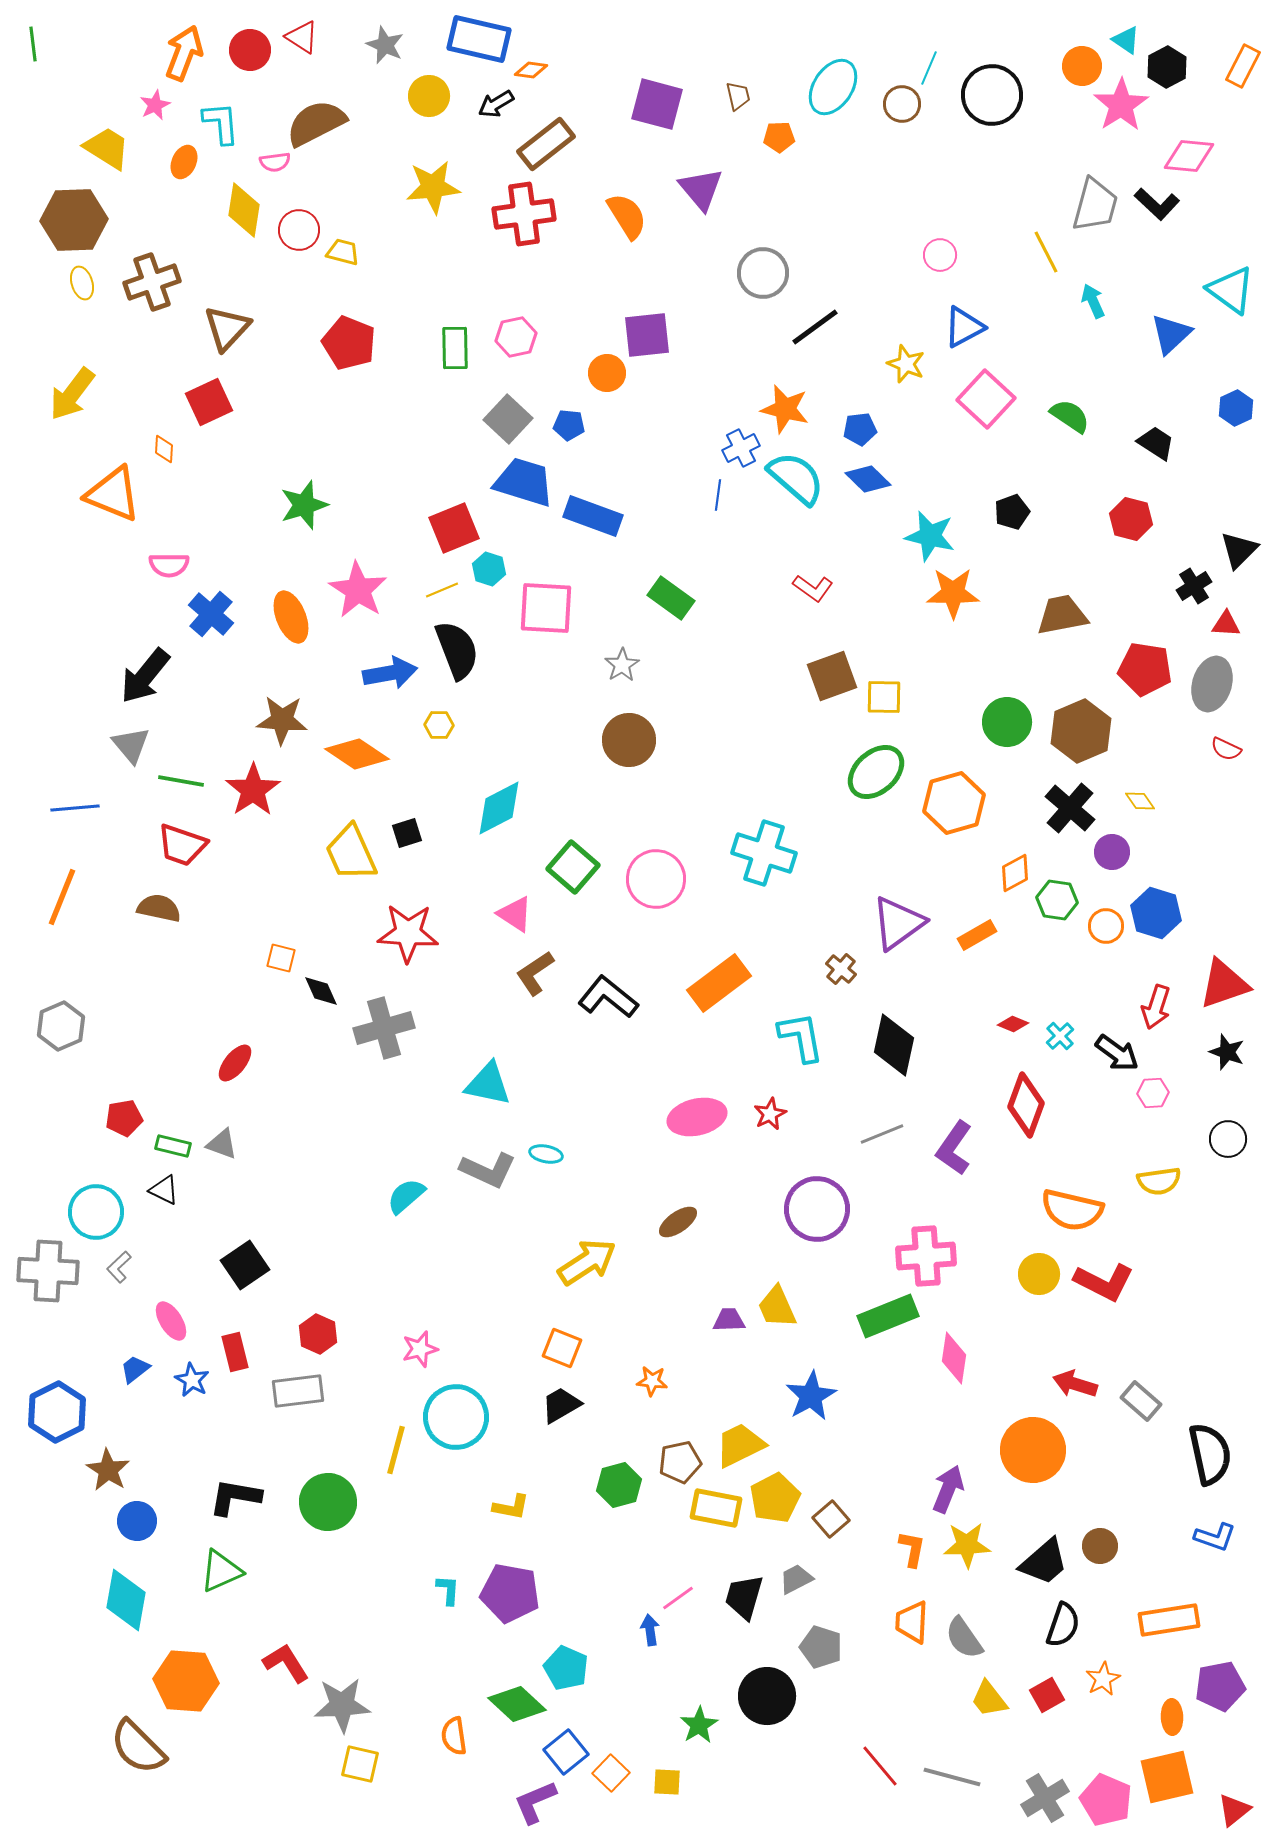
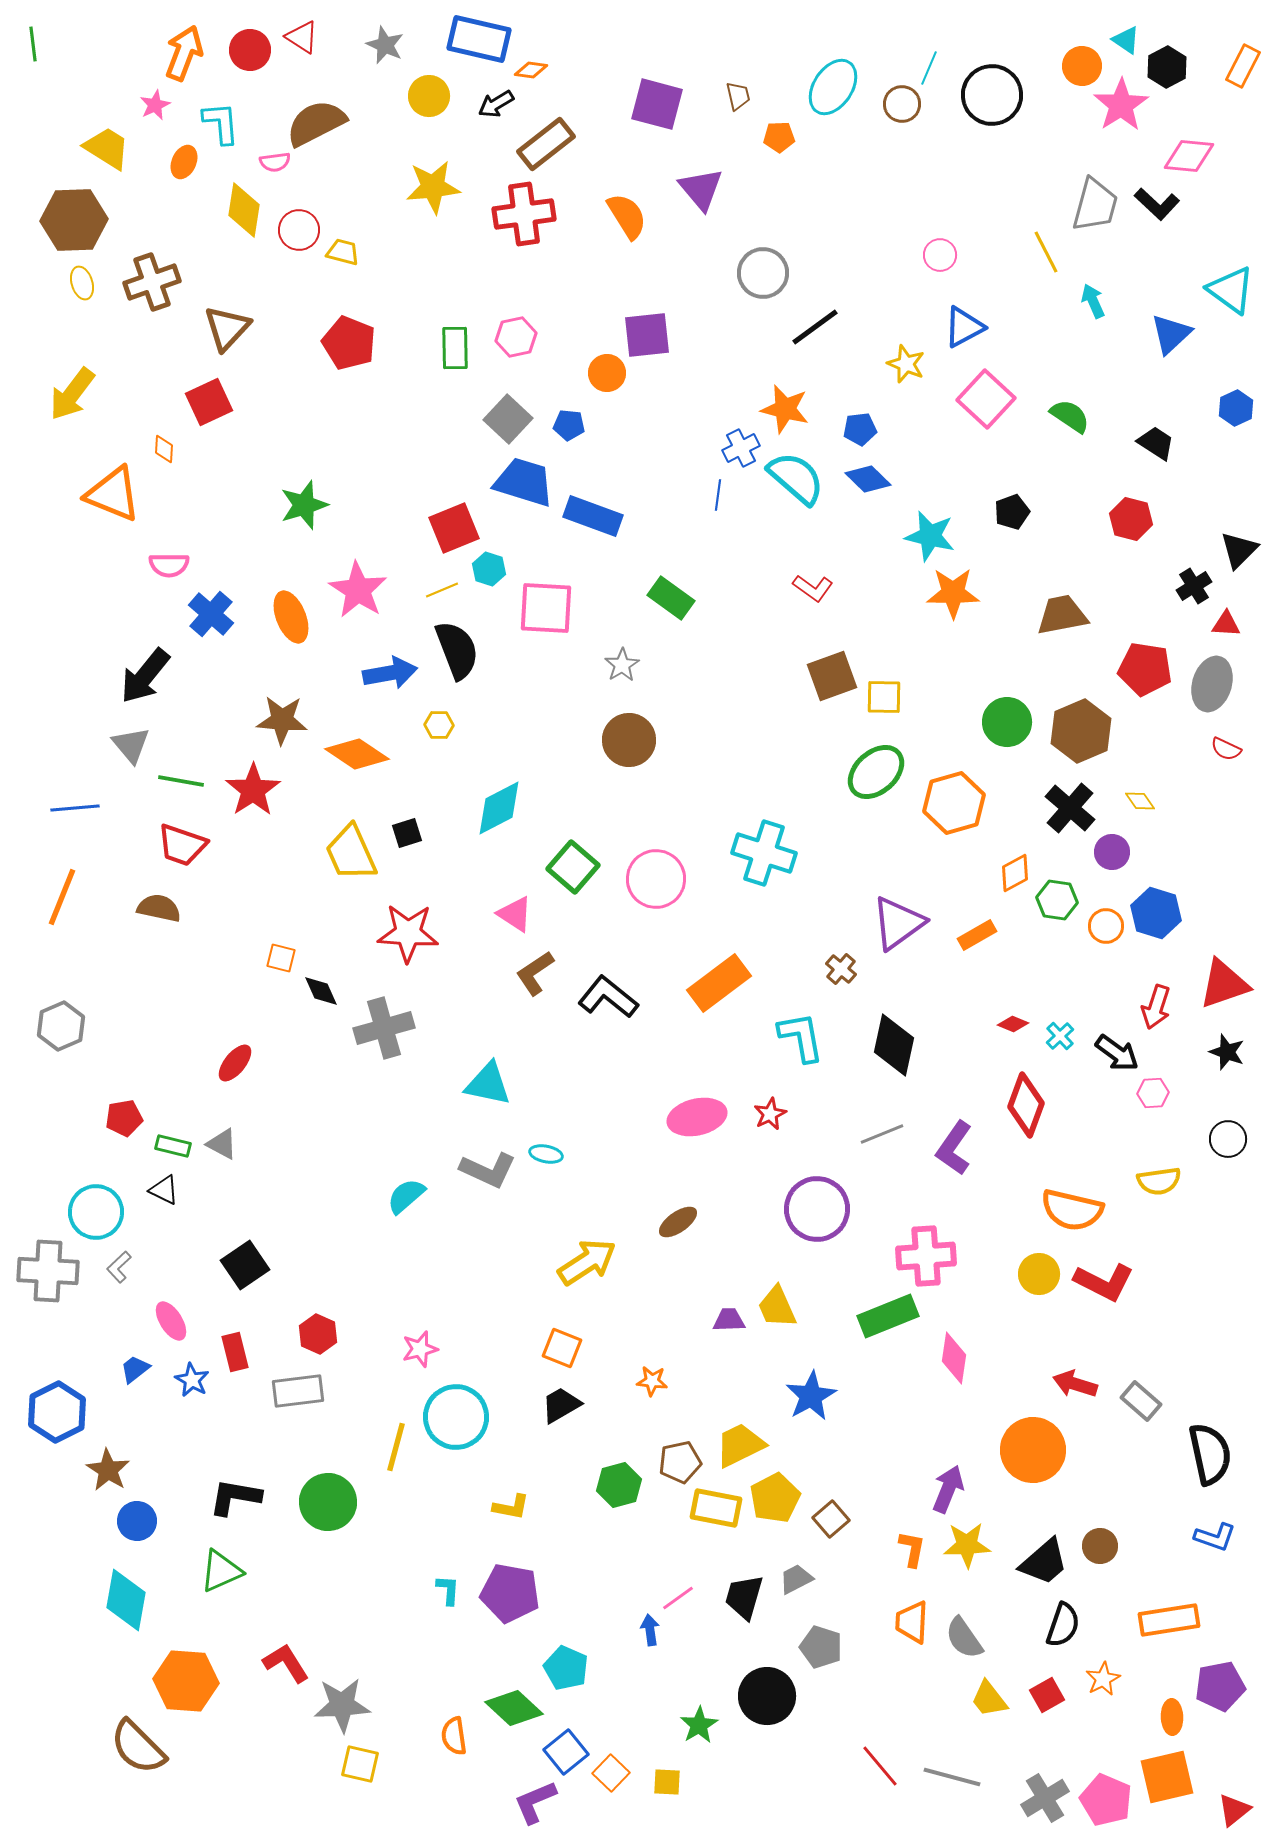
gray triangle at (222, 1144): rotated 8 degrees clockwise
yellow line at (396, 1450): moved 3 px up
green diamond at (517, 1704): moved 3 px left, 4 px down
